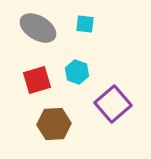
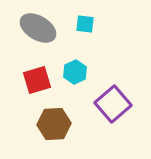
cyan hexagon: moved 2 px left; rotated 15 degrees clockwise
